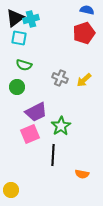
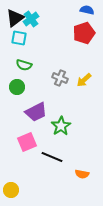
cyan cross: rotated 21 degrees counterclockwise
pink square: moved 3 px left, 8 px down
black line: moved 1 px left, 2 px down; rotated 70 degrees counterclockwise
